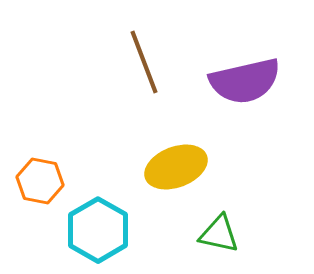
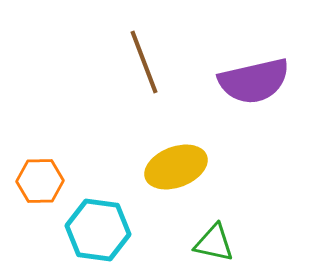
purple semicircle: moved 9 px right
orange hexagon: rotated 12 degrees counterclockwise
cyan hexagon: rotated 22 degrees counterclockwise
green triangle: moved 5 px left, 9 px down
